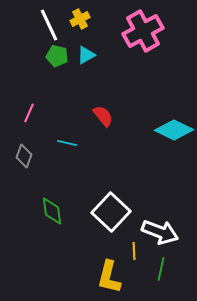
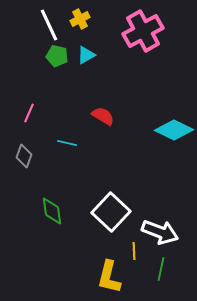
red semicircle: rotated 20 degrees counterclockwise
